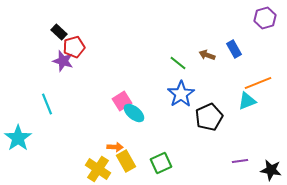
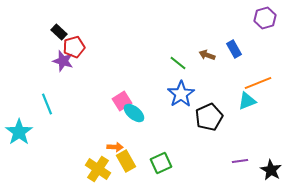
cyan star: moved 1 px right, 6 px up
black star: rotated 20 degrees clockwise
